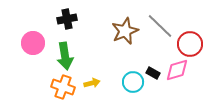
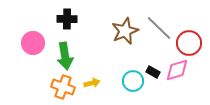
black cross: rotated 12 degrees clockwise
gray line: moved 1 px left, 2 px down
red circle: moved 1 px left, 1 px up
black rectangle: moved 1 px up
cyan circle: moved 1 px up
